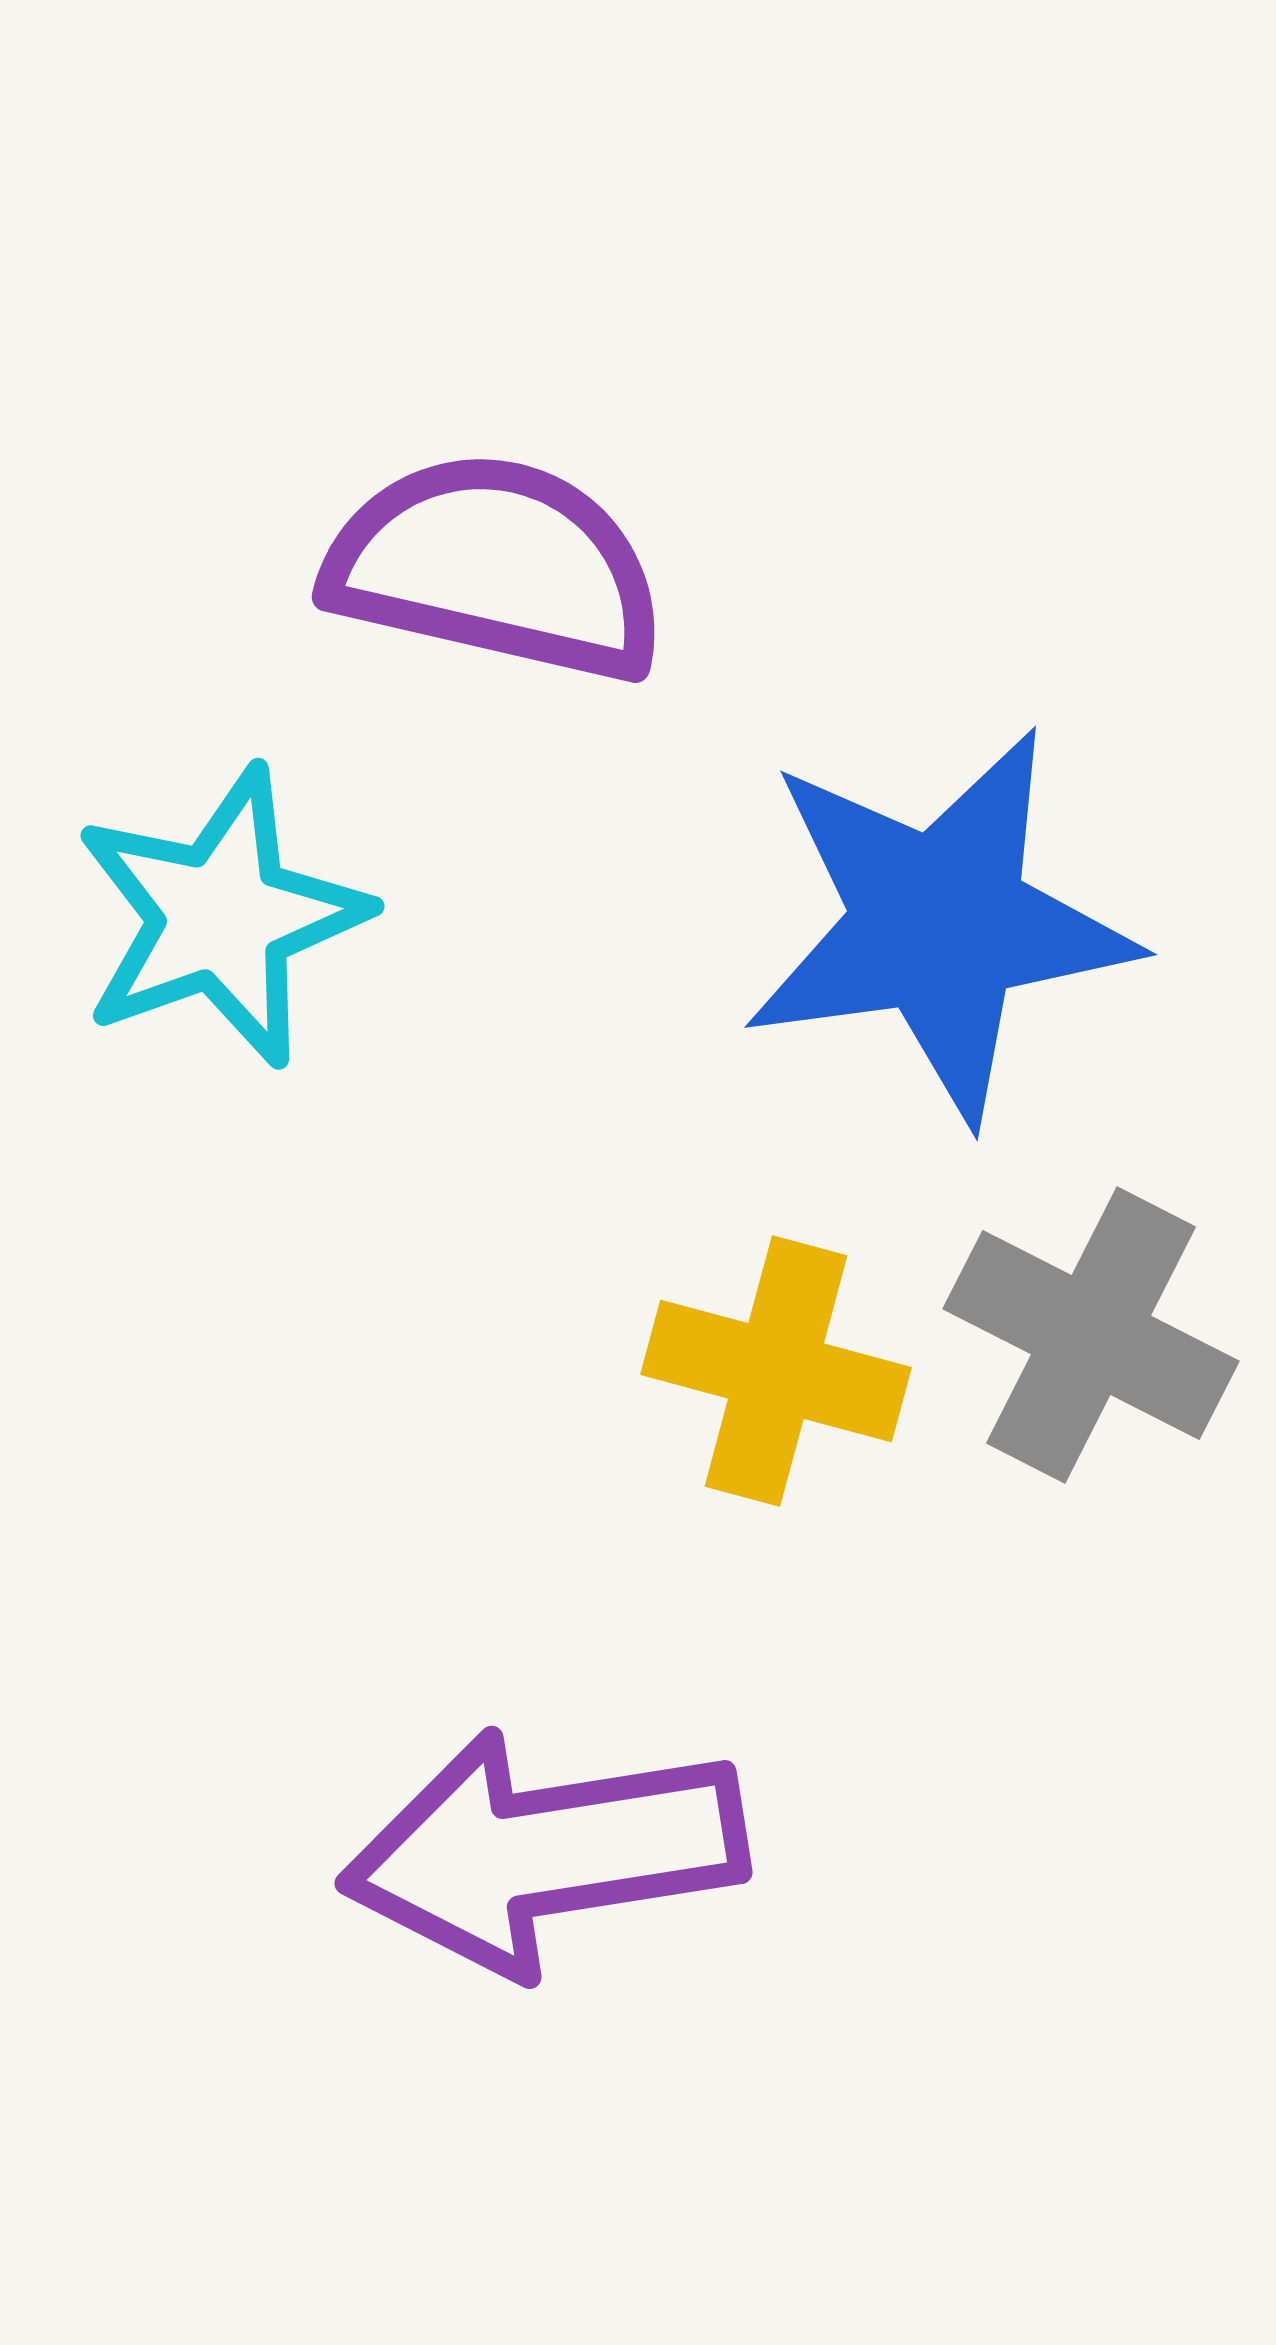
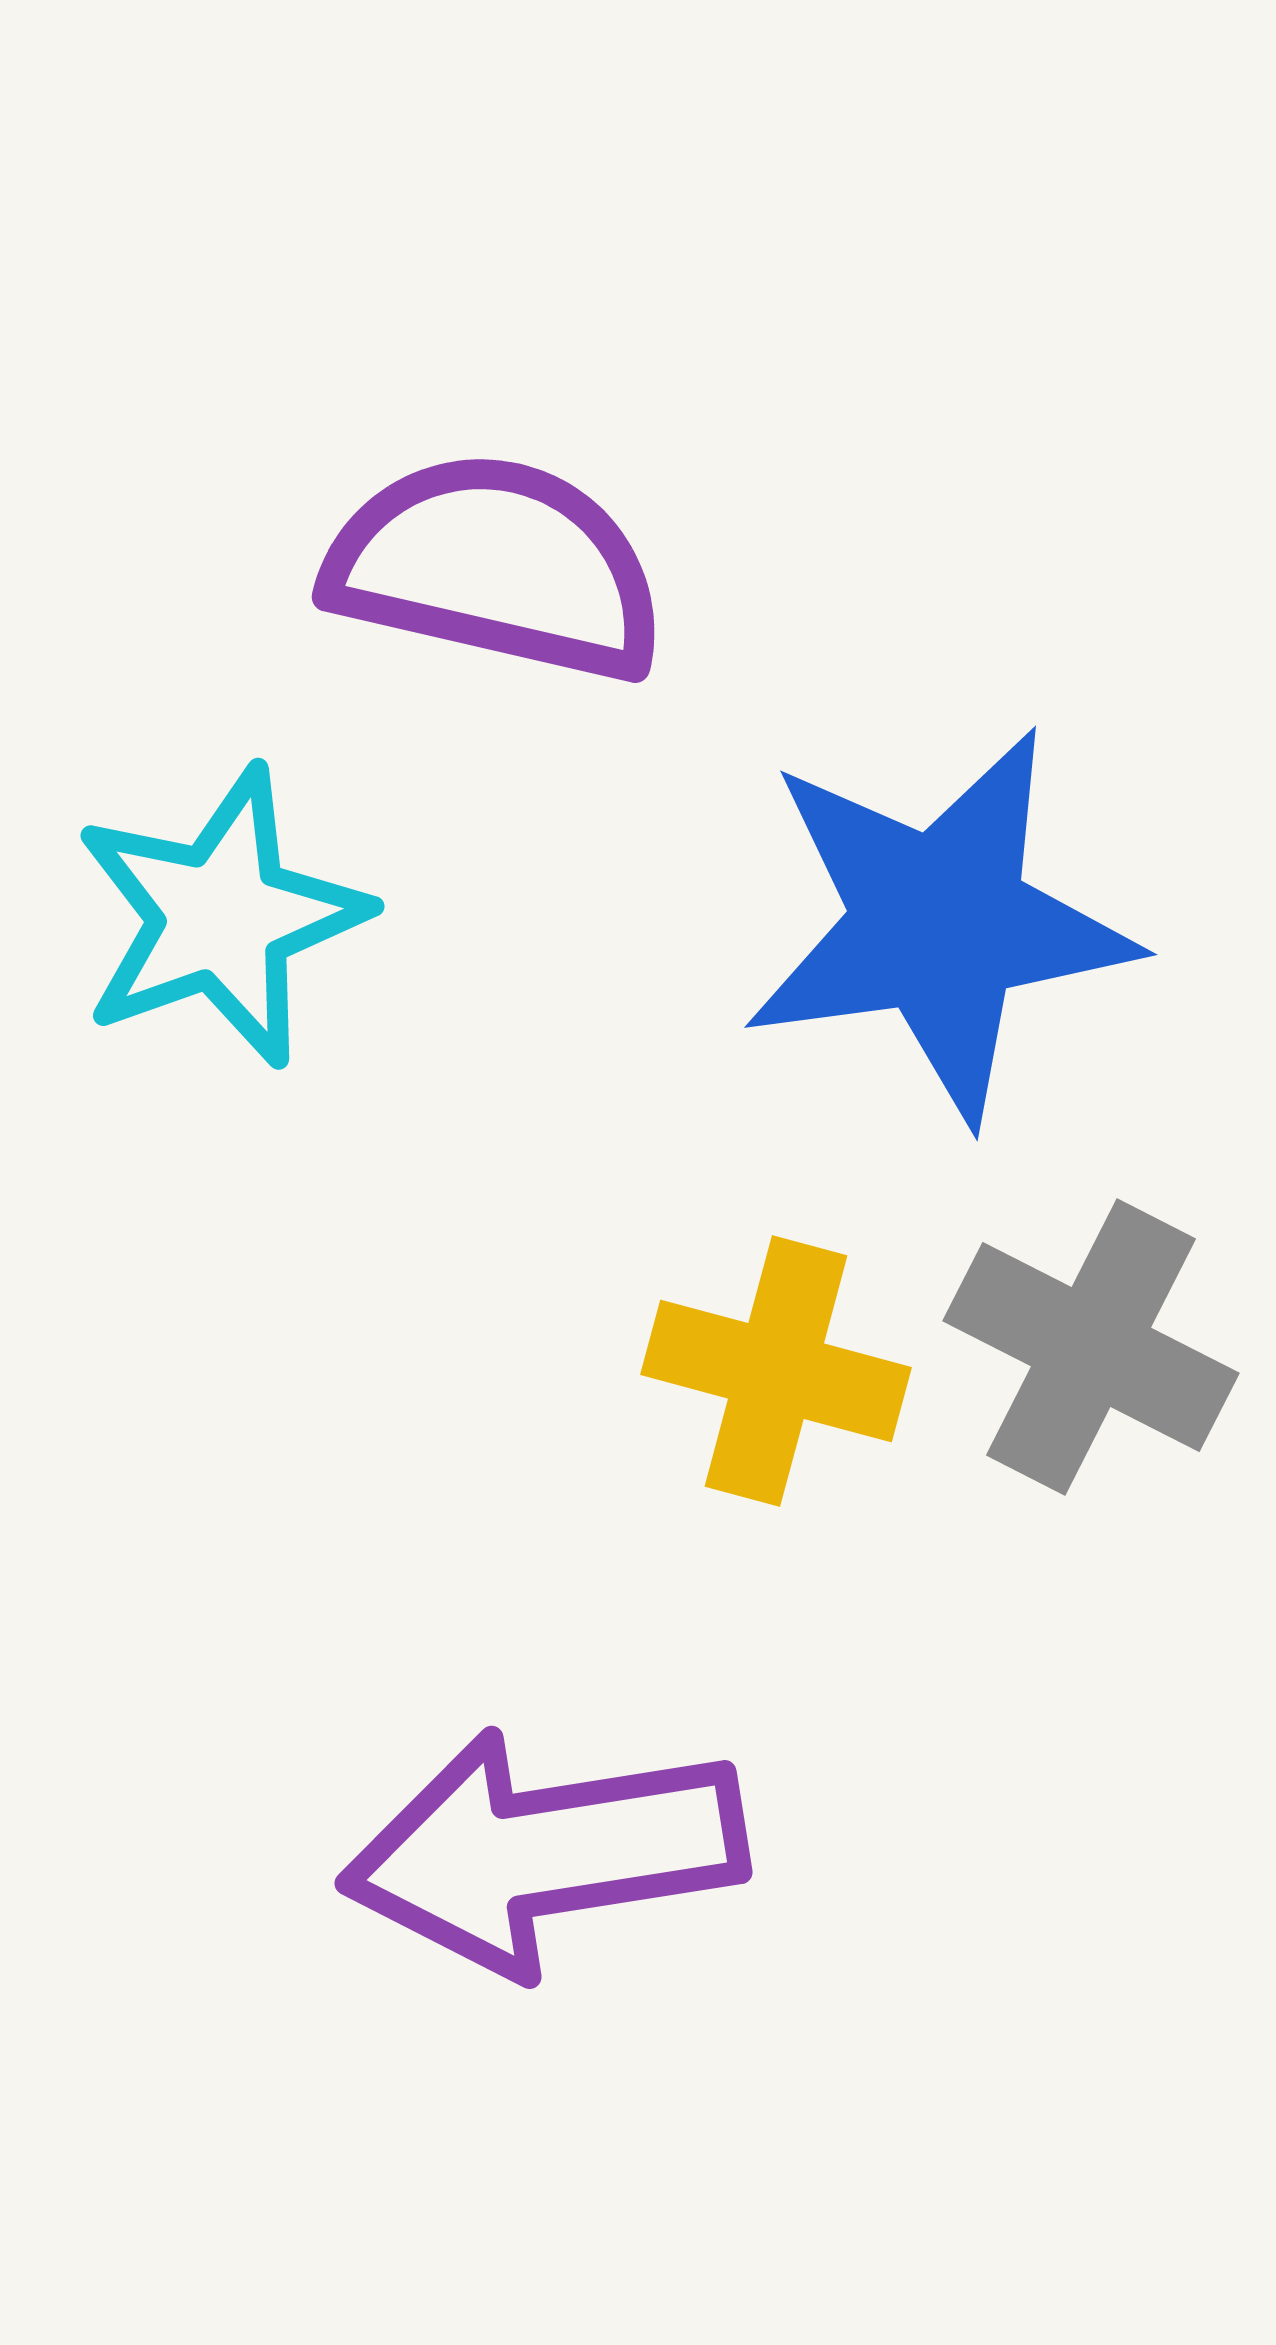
gray cross: moved 12 px down
